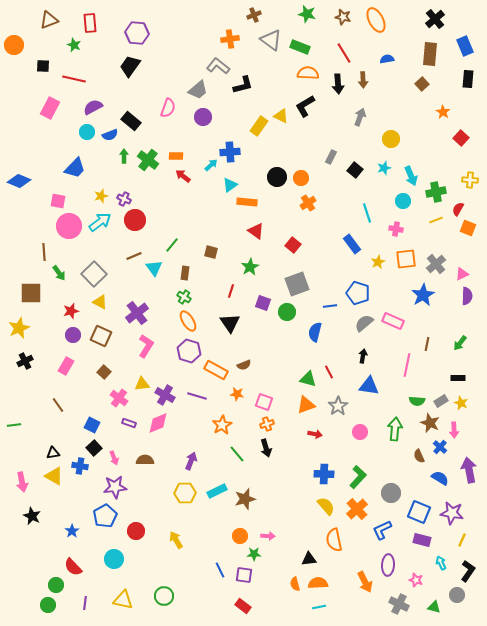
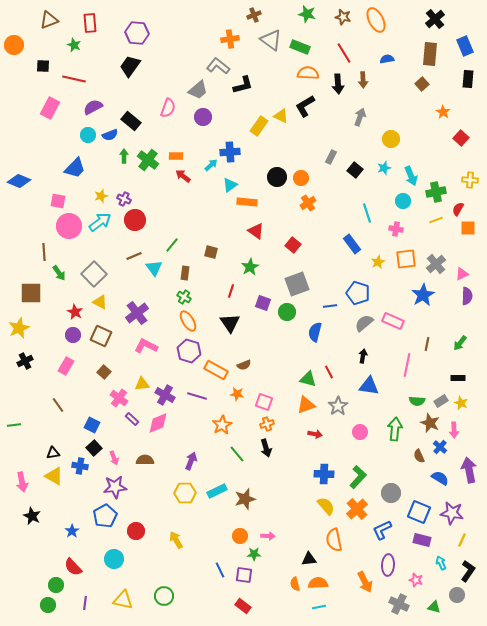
cyan circle at (87, 132): moved 1 px right, 3 px down
orange square at (468, 228): rotated 21 degrees counterclockwise
red star at (71, 311): moved 4 px right, 1 px down; rotated 28 degrees counterclockwise
pink L-shape at (146, 346): rotated 95 degrees counterclockwise
purple rectangle at (129, 423): moved 3 px right, 4 px up; rotated 24 degrees clockwise
